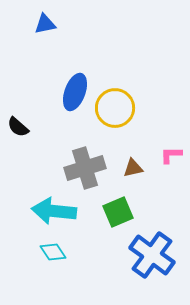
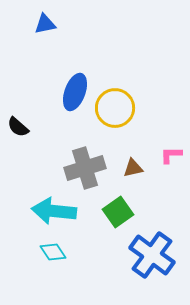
green square: rotated 12 degrees counterclockwise
